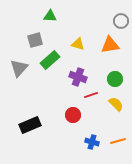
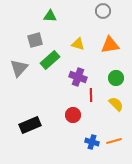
gray circle: moved 18 px left, 10 px up
green circle: moved 1 px right, 1 px up
red line: rotated 72 degrees counterclockwise
orange line: moved 4 px left
